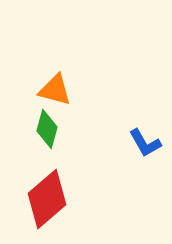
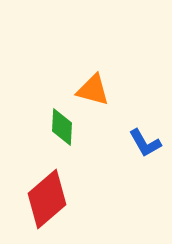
orange triangle: moved 38 px right
green diamond: moved 15 px right, 2 px up; rotated 12 degrees counterclockwise
